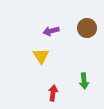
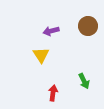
brown circle: moved 1 px right, 2 px up
yellow triangle: moved 1 px up
green arrow: rotated 21 degrees counterclockwise
